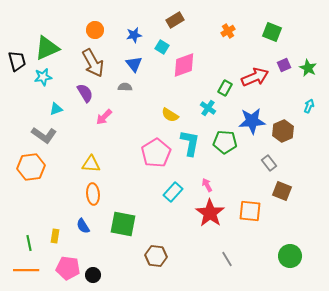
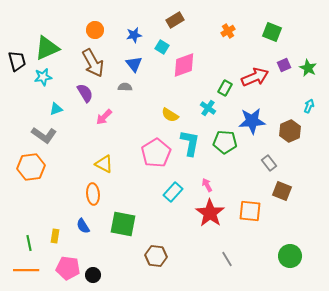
brown hexagon at (283, 131): moved 7 px right
yellow triangle at (91, 164): moved 13 px right; rotated 24 degrees clockwise
